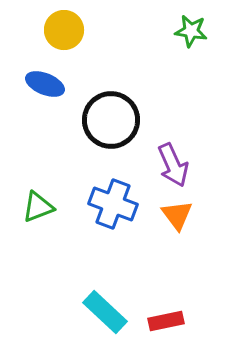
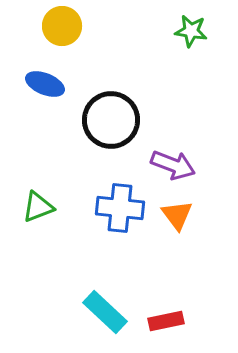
yellow circle: moved 2 px left, 4 px up
purple arrow: rotated 45 degrees counterclockwise
blue cross: moved 7 px right, 4 px down; rotated 15 degrees counterclockwise
